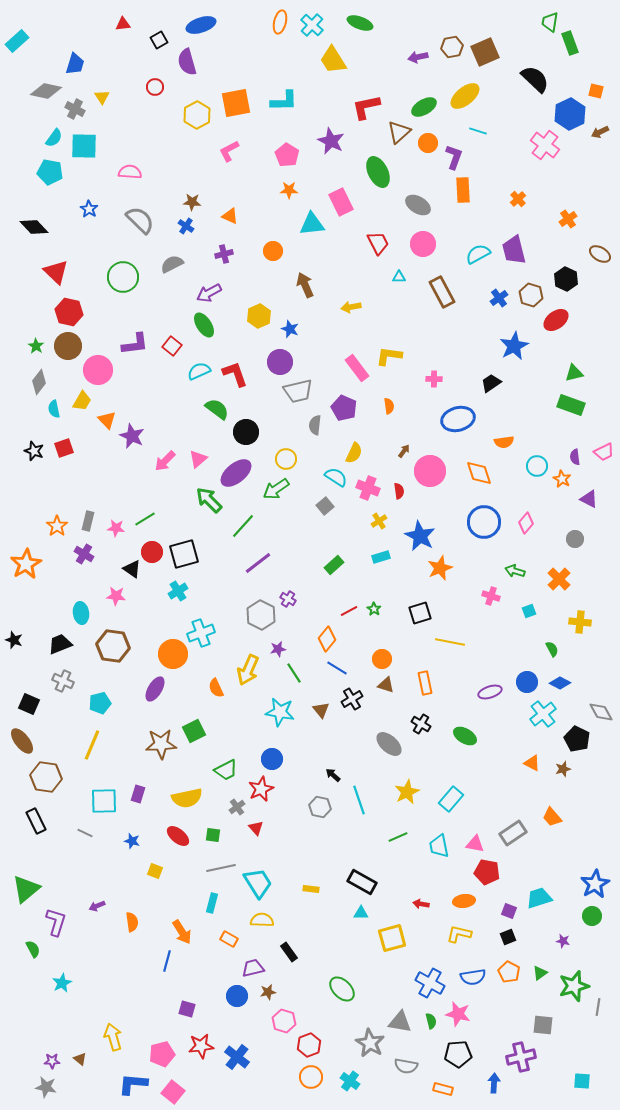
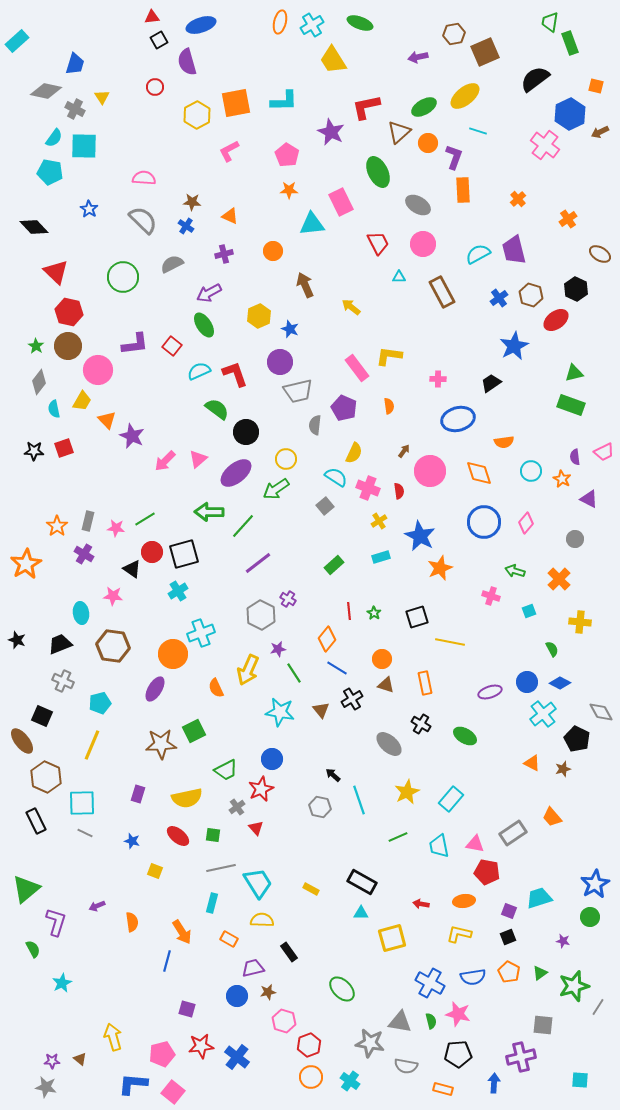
red triangle at (123, 24): moved 29 px right, 7 px up
cyan cross at (312, 25): rotated 15 degrees clockwise
brown hexagon at (452, 47): moved 2 px right, 13 px up
black semicircle at (535, 79): rotated 80 degrees counterclockwise
orange square at (596, 91): moved 5 px up
purple star at (331, 141): moved 9 px up
pink semicircle at (130, 172): moved 14 px right, 6 px down
gray semicircle at (140, 220): moved 3 px right
black hexagon at (566, 279): moved 10 px right, 10 px down
yellow arrow at (351, 307): rotated 48 degrees clockwise
pink cross at (434, 379): moved 4 px right
black star at (34, 451): rotated 18 degrees counterclockwise
cyan circle at (537, 466): moved 6 px left, 5 px down
green arrow at (209, 500): moved 12 px down; rotated 44 degrees counterclockwise
pink star at (116, 596): moved 3 px left
green star at (374, 609): moved 4 px down
red line at (349, 611): rotated 66 degrees counterclockwise
black square at (420, 613): moved 3 px left, 4 px down
black star at (14, 640): moved 3 px right
black square at (29, 704): moved 13 px right, 12 px down
brown hexagon at (46, 777): rotated 16 degrees clockwise
cyan square at (104, 801): moved 22 px left, 2 px down
yellow rectangle at (311, 889): rotated 21 degrees clockwise
green circle at (592, 916): moved 2 px left, 1 px down
gray line at (598, 1007): rotated 24 degrees clockwise
gray star at (370, 1043): rotated 20 degrees counterclockwise
cyan square at (582, 1081): moved 2 px left, 1 px up
